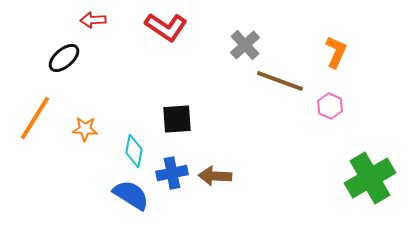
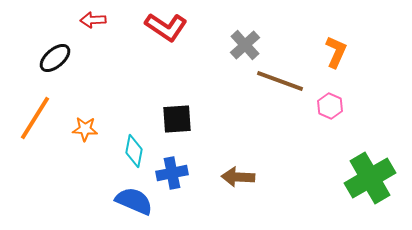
black ellipse: moved 9 px left
brown arrow: moved 23 px right, 1 px down
blue semicircle: moved 3 px right, 6 px down; rotated 9 degrees counterclockwise
